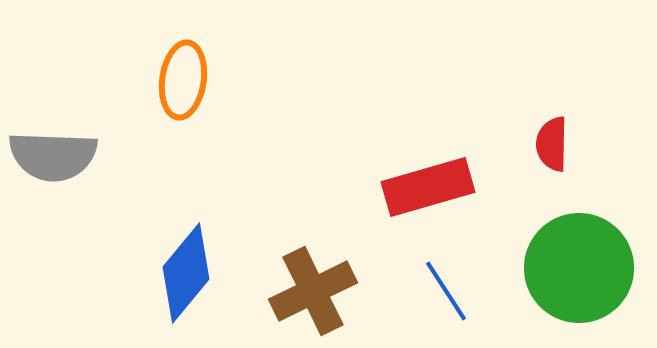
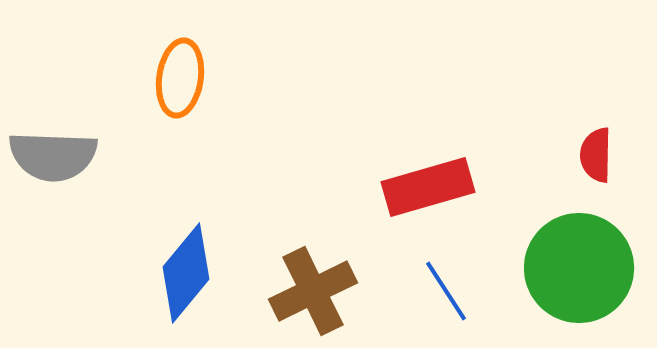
orange ellipse: moved 3 px left, 2 px up
red semicircle: moved 44 px right, 11 px down
